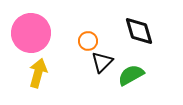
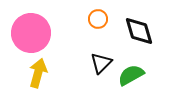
orange circle: moved 10 px right, 22 px up
black triangle: moved 1 px left, 1 px down
